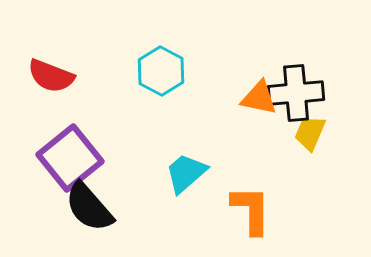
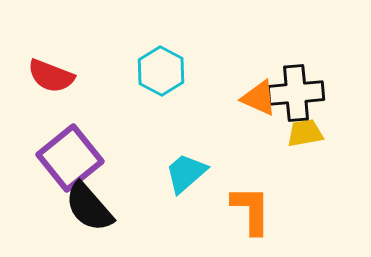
orange triangle: rotated 12 degrees clockwise
yellow trapezoid: moved 5 px left; rotated 57 degrees clockwise
